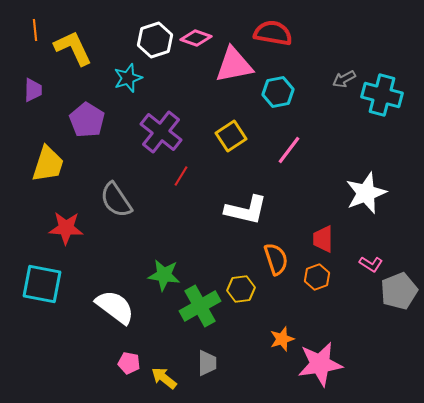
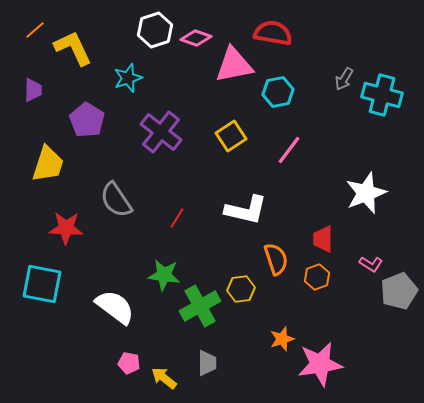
orange line: rotated 55 degrees clockwise
white hexagon: moved 10 px up
gray arrow: rotated 30 degrees counterclockwise
red line: moved 4 px left, 42 px down
